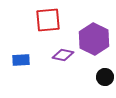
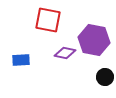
red square: rotated 16 degrees clockwise
purple hexagon: moved 1 px down; rotated 16 degrees counterclockwise
purple diamond: moved 2 px right, 2 px up
